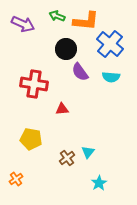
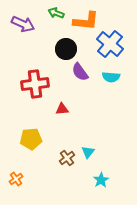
green arrow: moved 1 px left, 3 px up
red cross: moved 1 px right; rotated 16 degrees counterclockwise
yellow pentagon: rotated 15 degrees counterclockwise
cyan star: moved 2 px right, 3 px up
